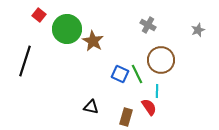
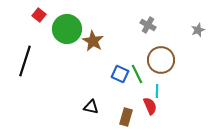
red semicircle: moved 1 px right, 1 px up; rotated 12 degrees clockwise
